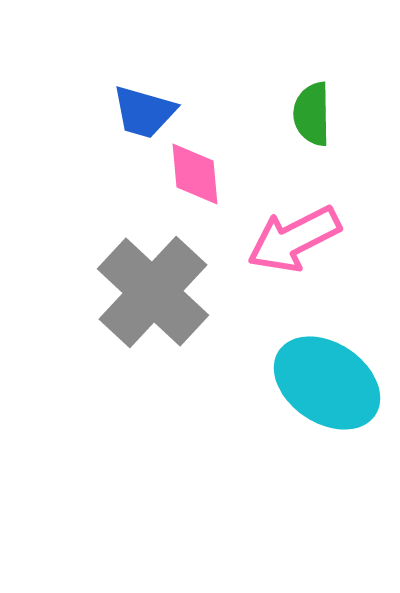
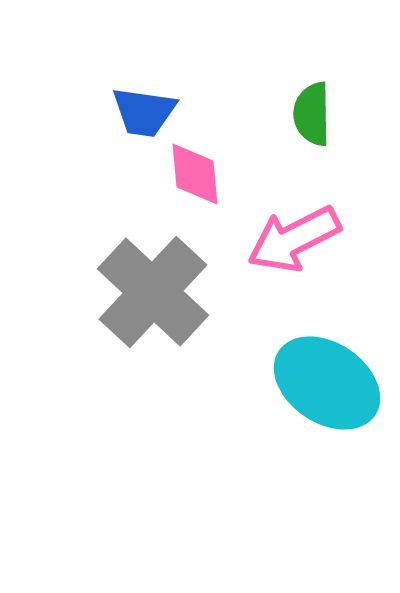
blue trapezoid: rotated 8 degrees counterclockwise
